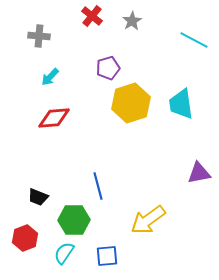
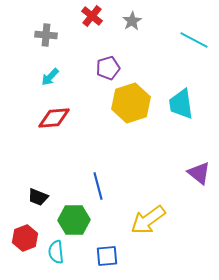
gray cross: moved 7 px right, 1 px up
purple triangle: rotated 50 degrees clockwise
cyan semicircle: moved 8 px left, 1 px up; rotated 40 degrees counterclockwise
